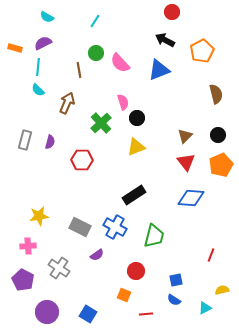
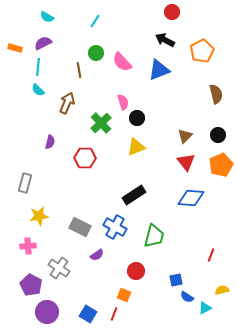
pink semicircle at (120, 63): moved 2 px right, 1 px up
gray rectangle at (25, 140): moved 43 px down
red hexagon at (82, 160): moved 3 px right, 2 px up
purple pentagon at (23, 280): moved 8 px right, 5 px down
blue semicircle at (174, 300): moved 13 px right, 3 px up
red line at (146, 314): moved 32 px left; rotated 64 degrees counterclockwise
